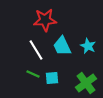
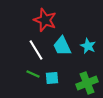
red star: rotated 25 degrees clockwise
green cross: moved 1 px right; rotated 15 degrees clockwise
